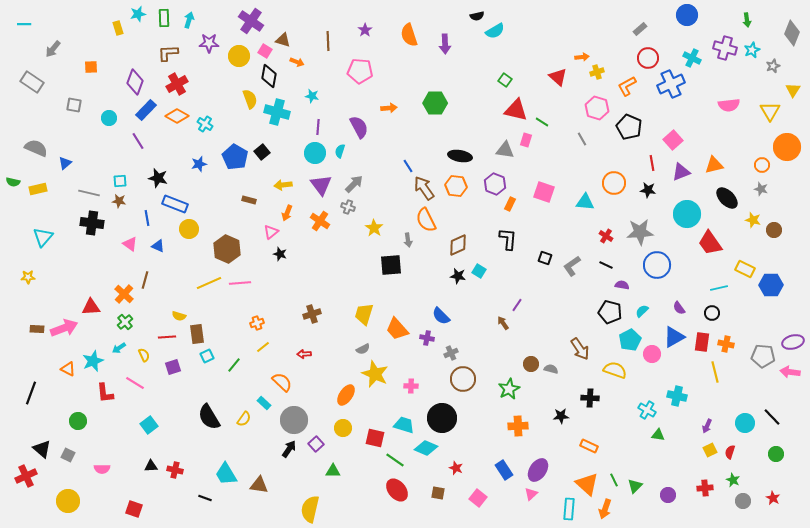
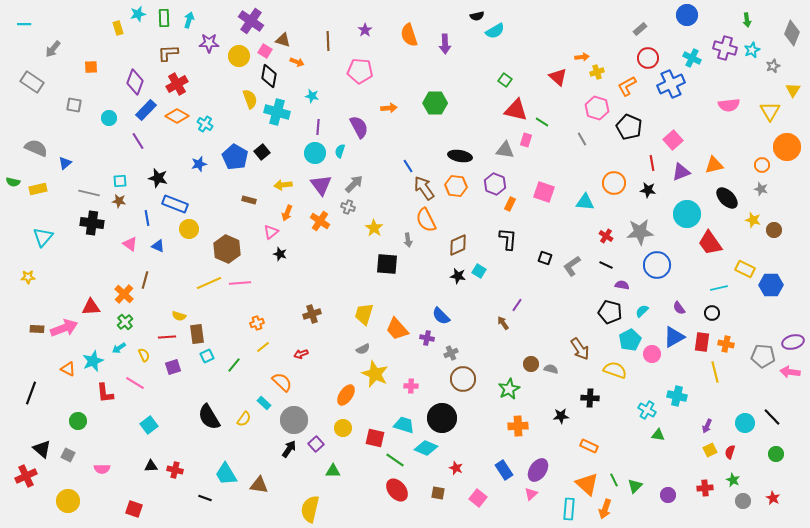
black square at (391, 265): moved 4 px left, 1 px up; rotated 10 degrees clockwise
red arrow at (304, 354): moved 3 px left; rotated 16 degrees counterclockwise
